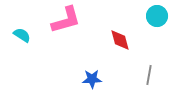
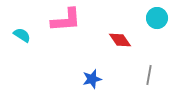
cyan circle: moved 2 px down
pink L-shape: rotated 12 degrees clockwise
red diamond: rotated 20 degrees counterclockwise
blue star: rotated 12 degrees counterclockwise
